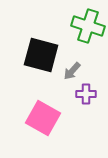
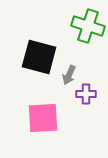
black square: moved 2 px left, 2 px down
gray arrow: moved 3 px left, 4 px down; rotated 18 degrees counterclockwise
pink square: rotated 32 degrees counterclockwise
